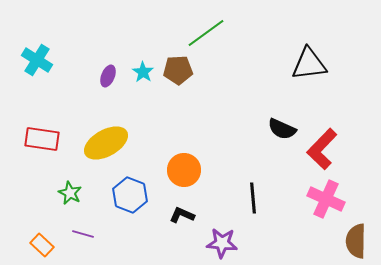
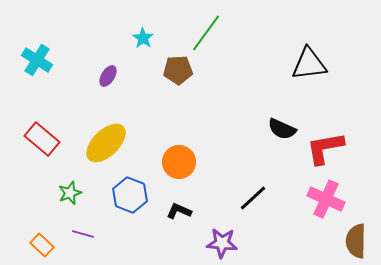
green line: rotated 18 degrees counterclockwise
cyan star: moved 34 px up
purple ellipse: rotated 10 degrees clockwise
red rectangle: rotated 32 degrees clockwise
yellow ellipse: rotated 15 degrees counterclockwise
red L-shape: moved 3 px right, 1 px up; rotated 36 degrees clockwise
orange circle: moved 5 px left, 8 px up
green star: rotated 25 degrees clockwise
black line: rotated 52 degrees clockwise
black L-shape: moved 3 px left, 4 px up
